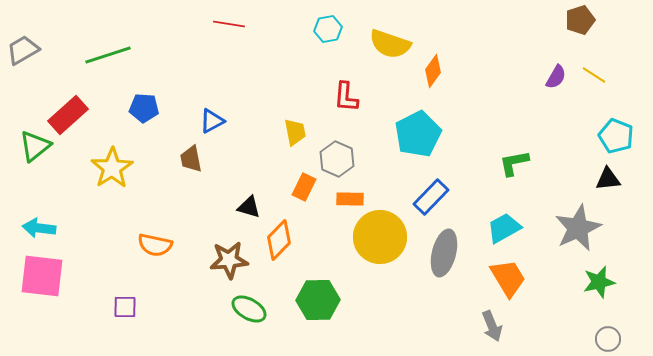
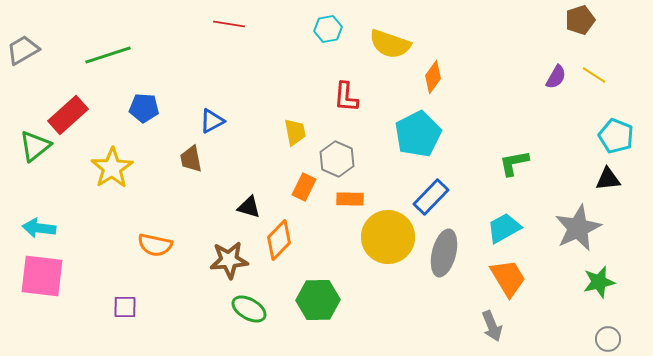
orange diamond at (433, 71): moved 6 px down
yellow circle at (380, 237): moved 8 px right
